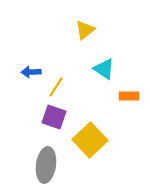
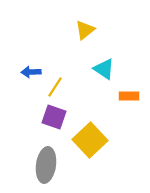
yellow line: moved 1 px left
